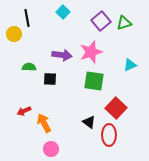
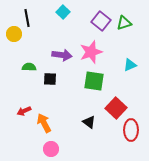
purple square: rotated 12 degrees counterclockwise
red ellipse: moved 22 px right, 5 px up
